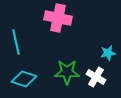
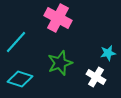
pink cross: rotated 16 degrees clockwise
cyan line: rotated 55 degrees clockwise
green star: moved 7 px left, 9 px up; rotated 20 degrees counterclockwise
cyan diamond: moved 4 px left
